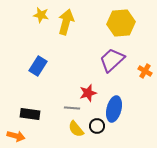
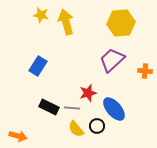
yellow arrow: rotated 30 degrees counterclockwise
orange cross: rotated 24 degrees counterclockwise
blue ellipse: rotated 55 degrees counterclockwise
black rectangle: moved 19 px right, 7 px up; rotated 18 degrees clockwise
orange arrow: moved 2 px right
